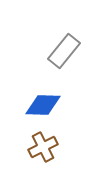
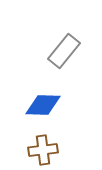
brown cross: moved 3 px down; rotated 20 degrees clockwise
